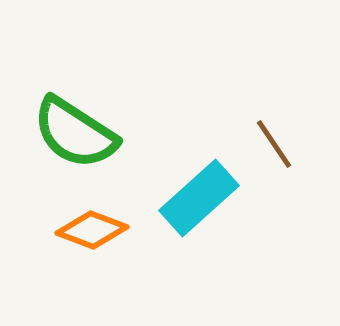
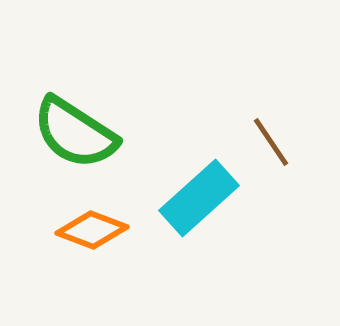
brown line: moved 3 px left, 2 px up
